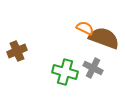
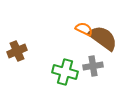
orange semicircle: moved 1 px left, 1 px down
brown semicircle: moved 1 px left; rotated 16 degrees clockwise
gray cross: moved 2 px up; rotated 36 degrees counterclockwise
